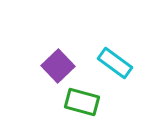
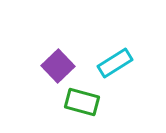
cyan rectangle: rotated 68 degrees counterclockwise
